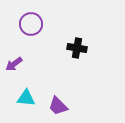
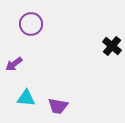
black cross: moved 35 px right, 2 px up; rotated 30 degrees clockwise
purple trapezoid: rotated 35 degrees counterclockwise
